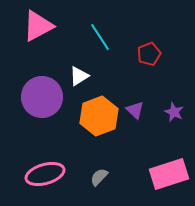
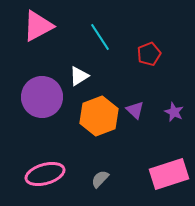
gray semicircle: moved 1 px right, 2 px down
